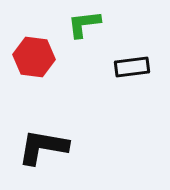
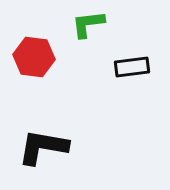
green L-shape: moved 4 px right
